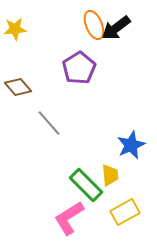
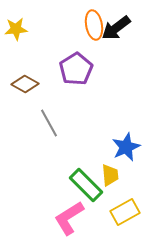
orange ellipse: rotated 12 degrees clockwise
yellow star: moved 1 px right
purple pentagon: moved 3 px left, 1 px down
brown diamond: moved 7 px right, 3 px up; rotated 20 degrees counterclockwise
gray line: rotated 12 degrees clockwise
blue star: moved 5 px left, 2 px down
